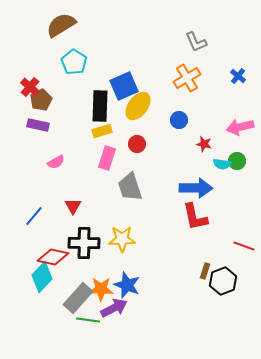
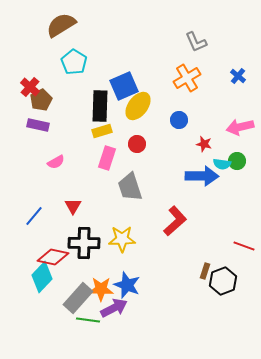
blue arrow: moved 6 px right, 12 px up
red L-shape: moved 20 px left, 4 px down; rotated 120 degrees counterclockwise
